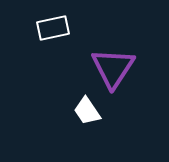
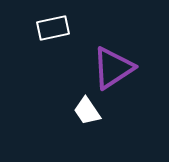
purple triangle: rotated 24 degrees clockwise
